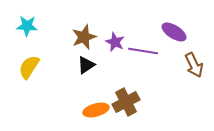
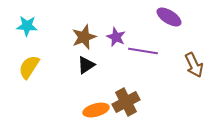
purple ellipse: moved 5 px left, 15 px up
purple star: moved 1 px right, 5 px up
